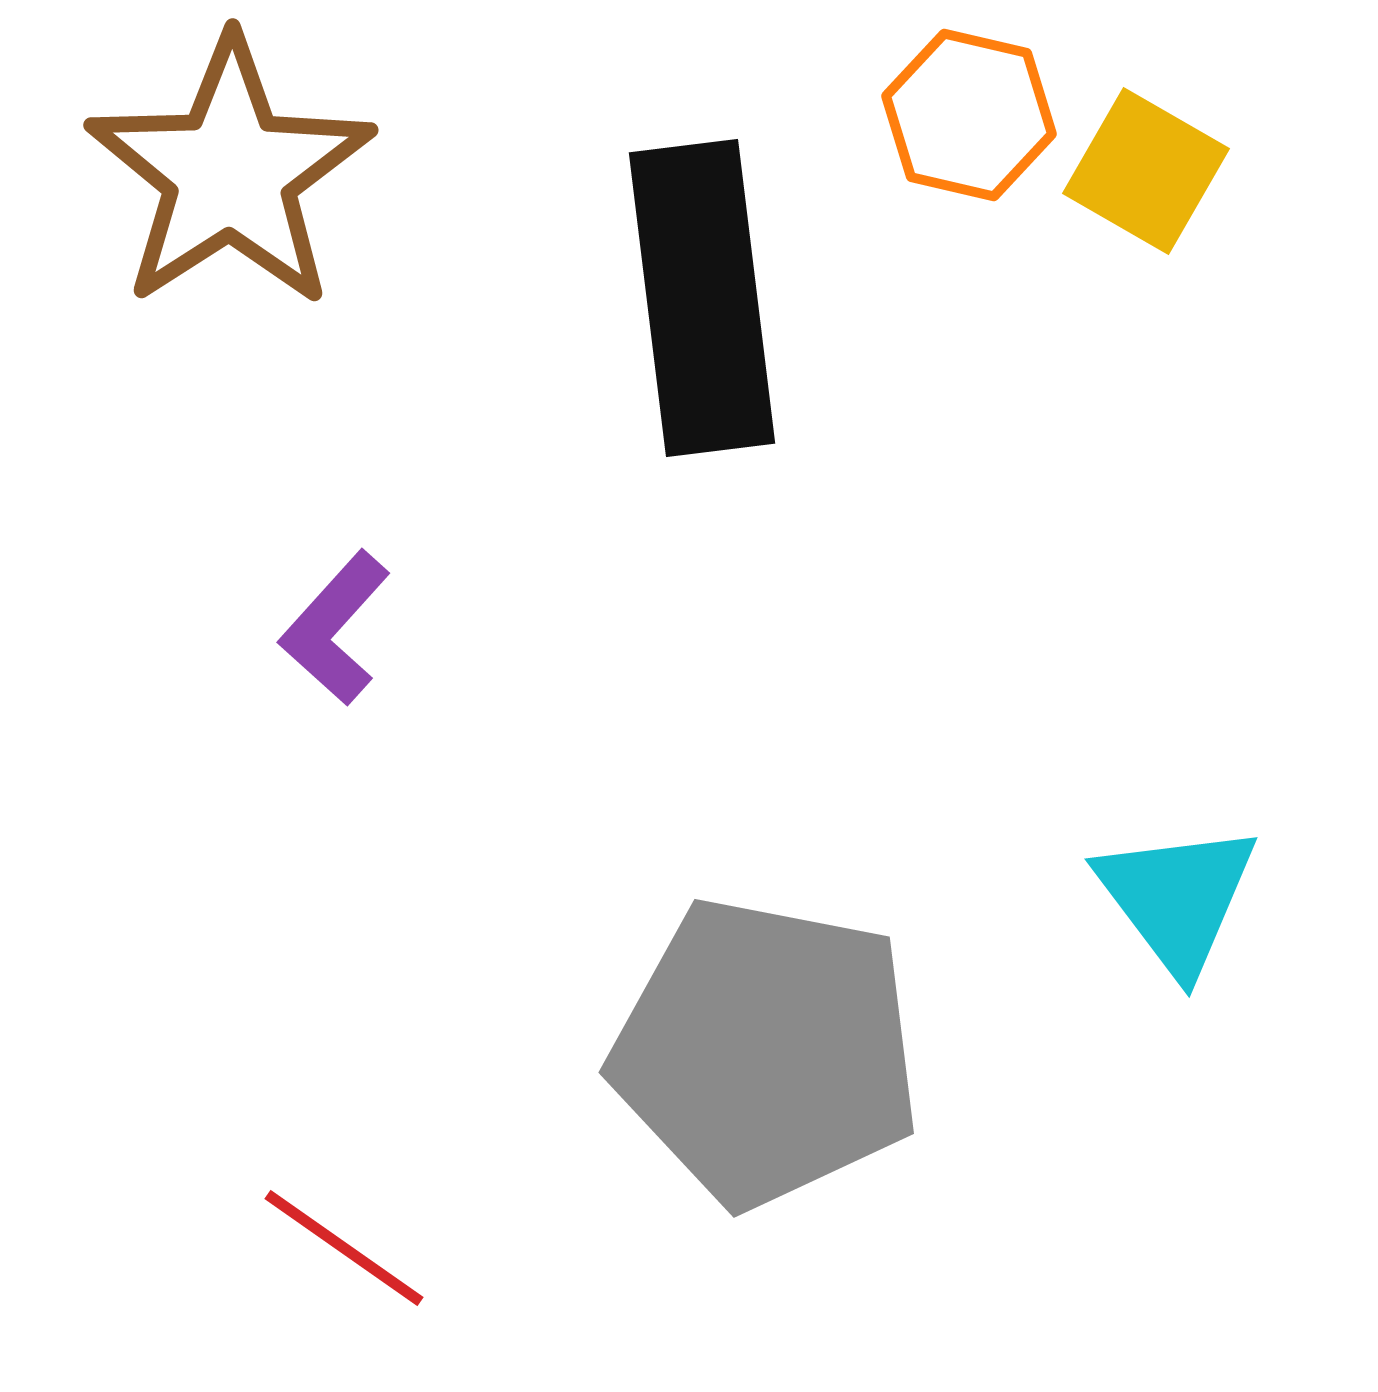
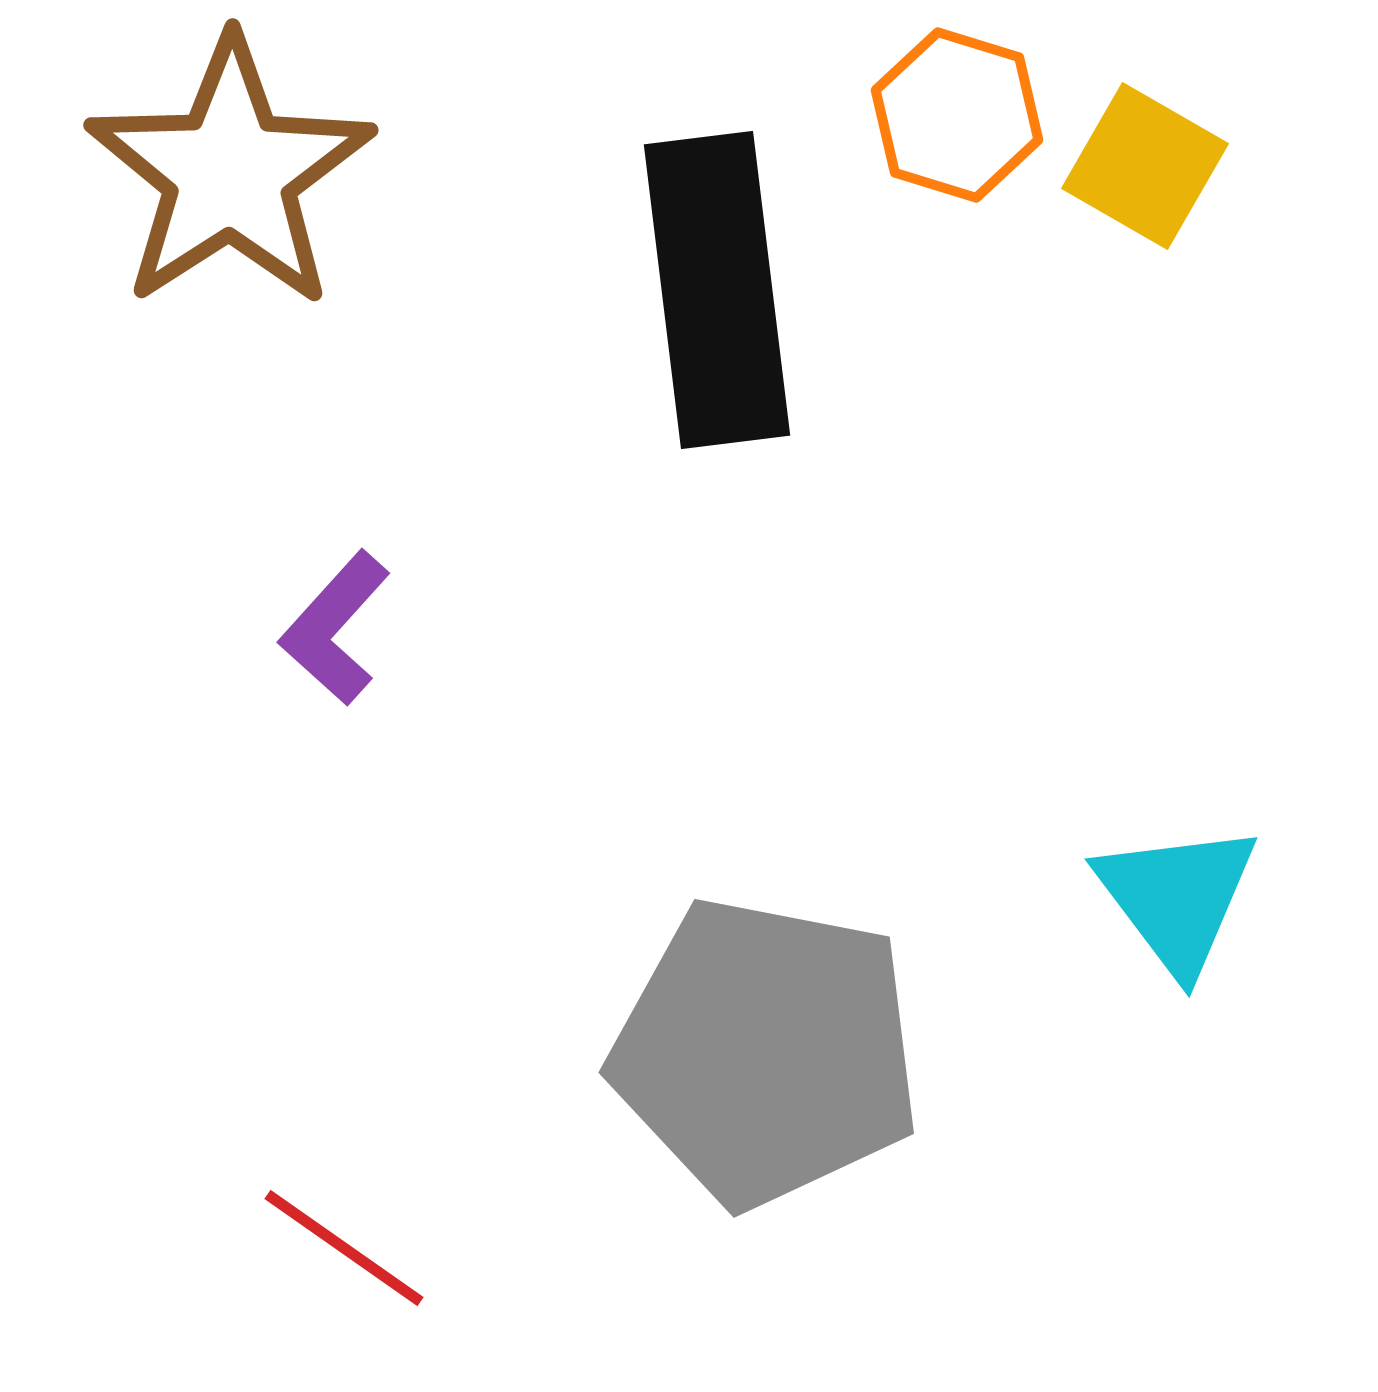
orange hexagon: moved 12 px left; rotated 4 degrees clockwise
yellow square: moved 1 px left, 5 px up
black rectangle: moved 15 px right, 8 px up
